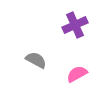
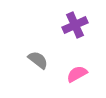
gray semicircle: moved 2 px right; rotated 10 degrees clockwise
